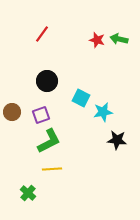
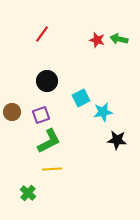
cyan square: rotated 36 degrees clockwise
